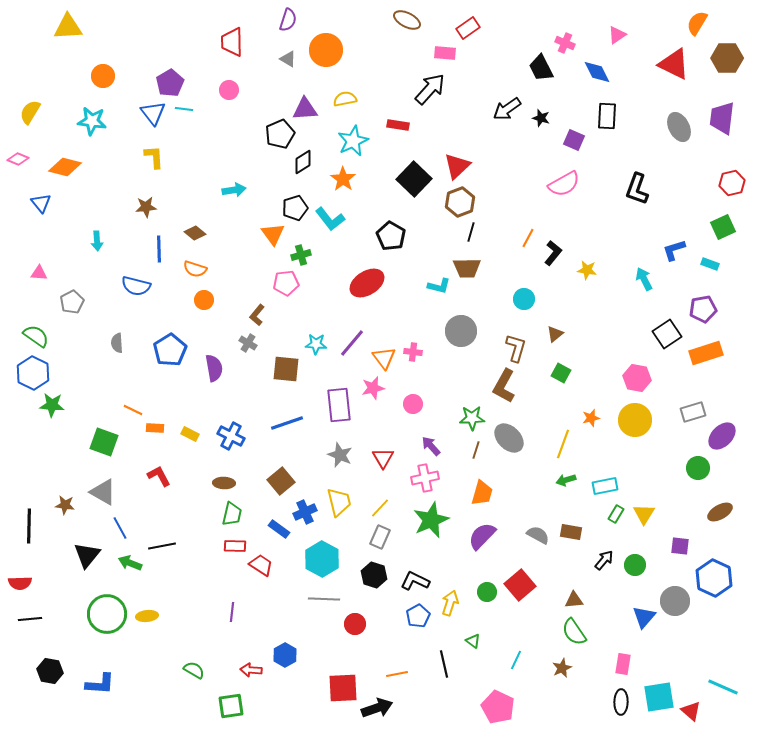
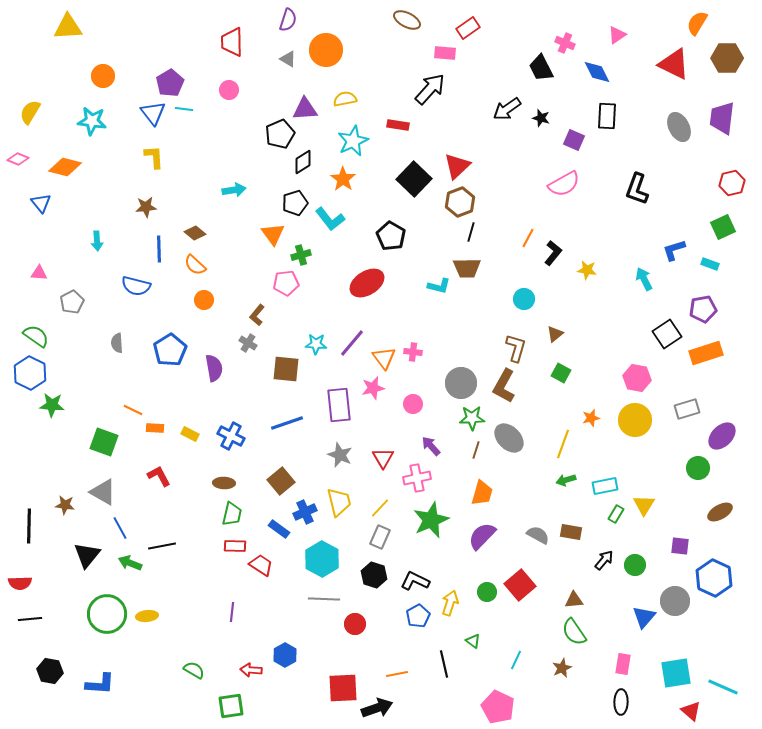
black pentagon at (295, 208): moved 5 px up
orange semicircle at (195, 269): moved 4 px up; rotated 25 degrees clockwise
gray circle at (461, 331): moved 52 px down
blue hexagon at (33, 373): moved 3 px left
gray rectangle at (693, 412): moved 6 px left, 3 px up
pink cross at (425, 478): moved 8 px left
yellow triangle at (644, 514): moved 9 px up
cyan square at (659, 697): moved 17 px right, 24 px up
